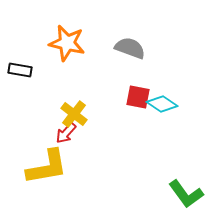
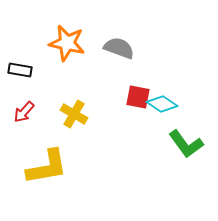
gray semicircle: moved 11 px left
yellow cross: rotated 8 degrees counterclockwise
red arrow: moved 42 px left, 21 px up
green L-shape: moved 50 px up
